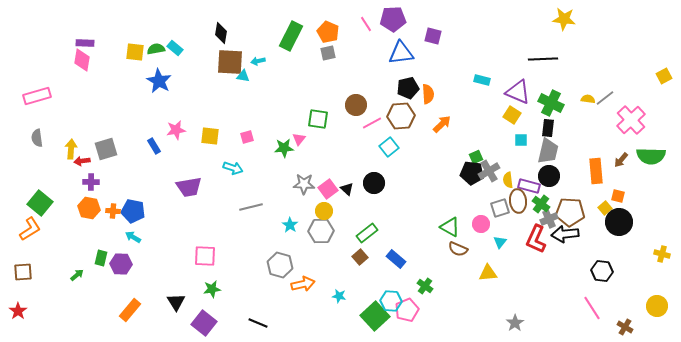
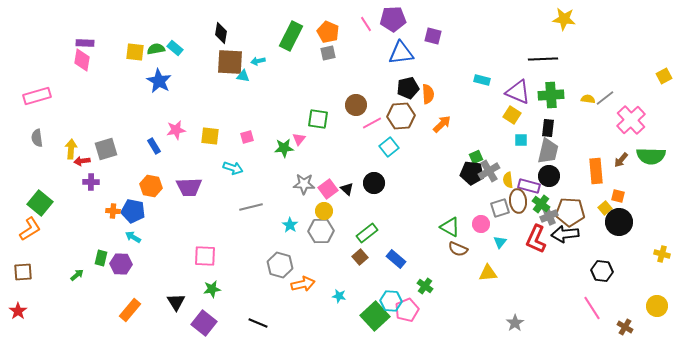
green cross at (551, 103): moved 8 px up; rotated 30 degrees counterclockwise
purple trapezoid at (189, 187): rotated 8 degrees clockwise
orange hexagon at (89, 208): moved 62 px right, 22 px up
gray cross at (549, 219): moved 3 px up
